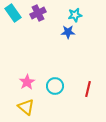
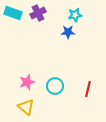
cyan rectangle: rotated 36 degrees counterclockwise
pink star: rotated 14 degrees clockwise
